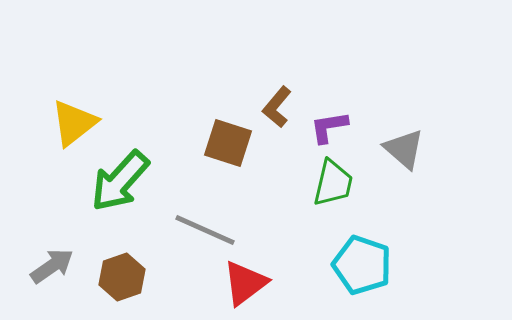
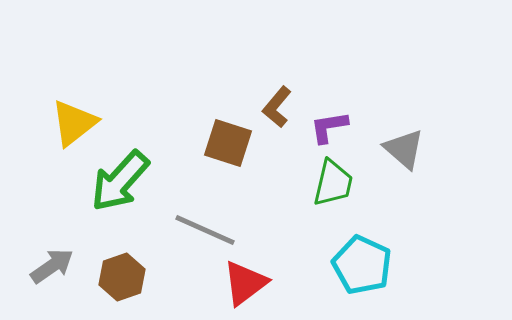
cyan pentagon: rotated 6 degrees clockwise
